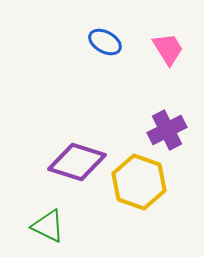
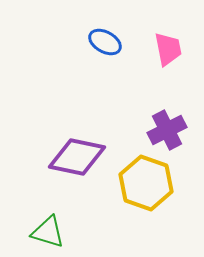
pink trapezoid: rotated 21 degrees clockwise
purple diamond: moved 5 px up; rotated 6 degrees counterclockwise
yellow hexagon: moved 7 px right, 1 px down
green triangle: moved 6 px down; rotated 9 degrees counterclockwise
